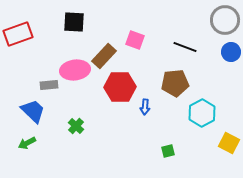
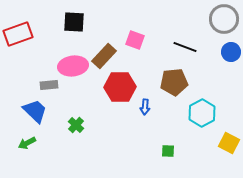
gray circle: moved 1 px left, 1 px up
pink ellipse: moved 2 px left, 4 px up
brown pentagon: moved 1 px left, 1 px up
blue trapezoid: moved 2 px right
green cross: moved 1 px up
green square: rotated 16 degrees clockwise
